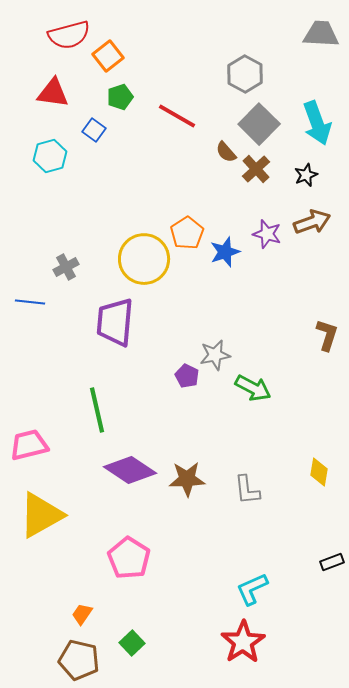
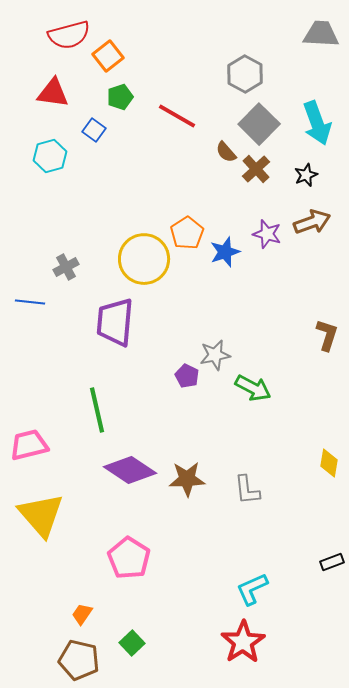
yellow diamond: moved 10 px right, 9 px up
yellow triangle: rotated 42 degrees counterclockwise
